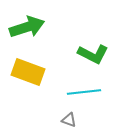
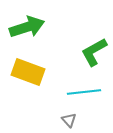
green L-shape: moved 1 px right, 2 px up; rotated 124 degrees clockwise
gray triangle: rotated 28 degrees clockwise
